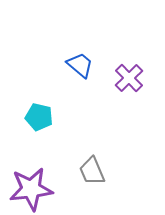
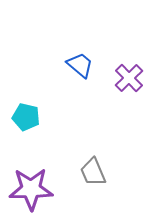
cyan pentagon: moved 13 px left
gray trapezoid: moved 1 px right, 1 px down
purple star: rotated 6 degrees clockwise
